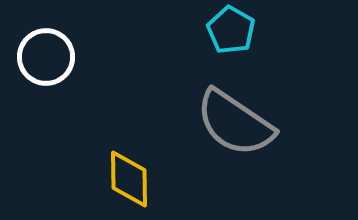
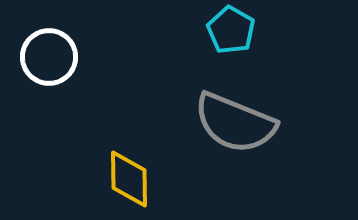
white circle: moved 3 px right
gray semicircle: rotated 12 degrees counterclockwise
